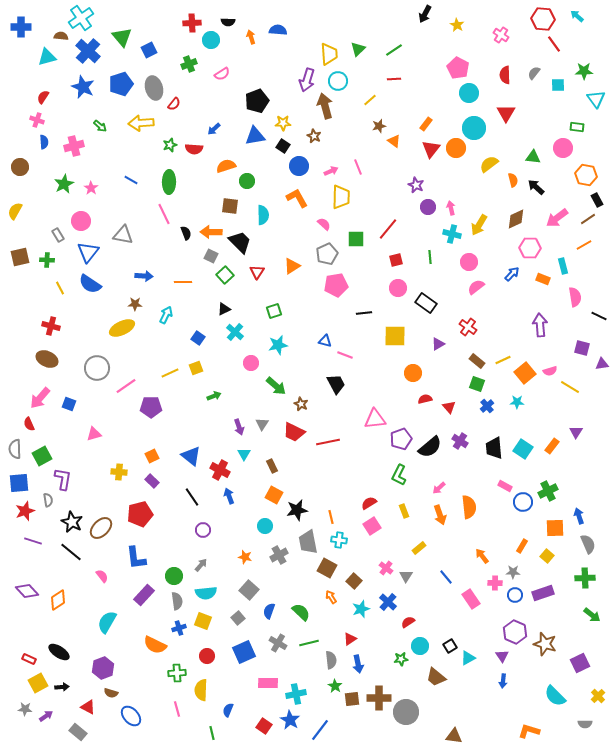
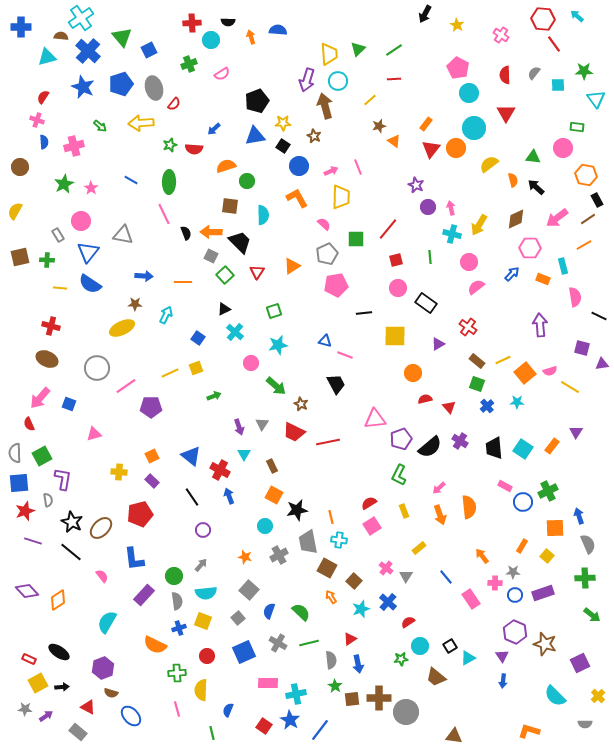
yellow line at (60, 288): rotated 56 degrees counterclockwise
gray semicircle at (15, 449): moved 4 px down
blue L-shape at (136, 558): moved 2 px left, 1 px down
